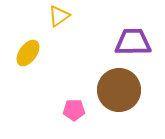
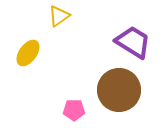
purple trapezoid: rotated 33 degrees clockwise
